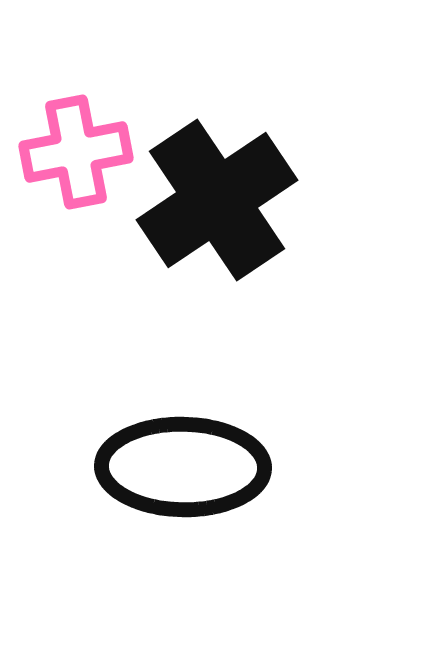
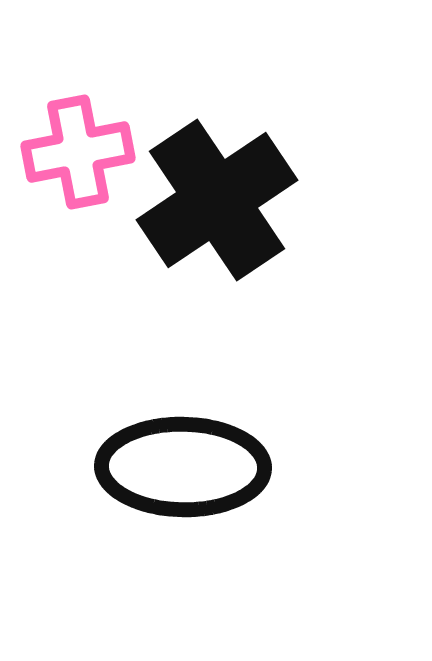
pink cross: moved 2 px right
